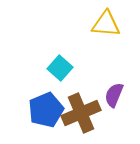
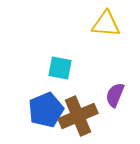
cyan square: rotated 30 degrees counterclockwise
purple semicircle: moved 1 px right
brown cross: moved 3 px left, 3 px down
